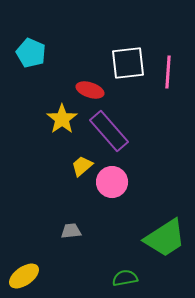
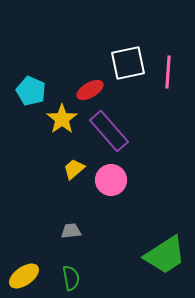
cyan pentagon: moved 38 px down
white square: rotated 6 degrees counterclockwise
red ellipse: rotated 48 degrees counterclockwise
yellow trapezoid: moved 8 px left, 3 px down
pink circle: moved 1 px left, 2 px up
green trapezoid: moved 17 px down
green semicircle: moved 54 px left; rotated 90 degrees clockwise
